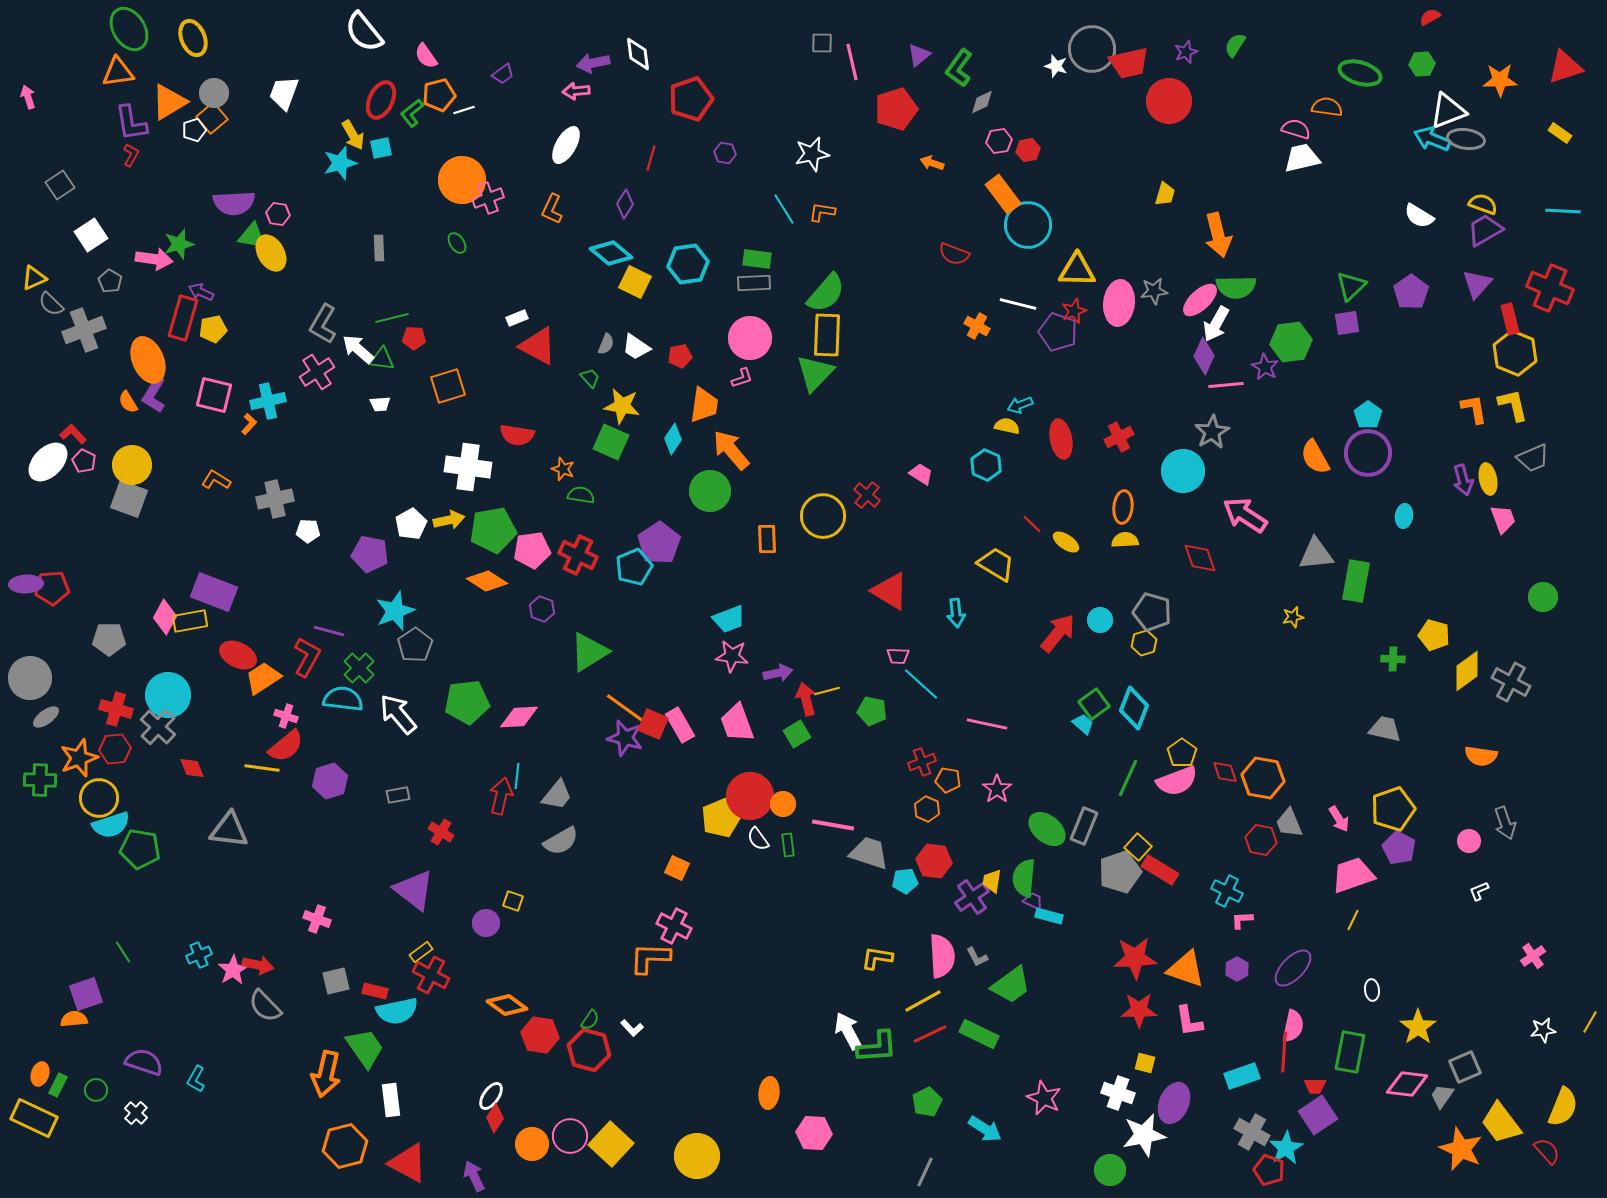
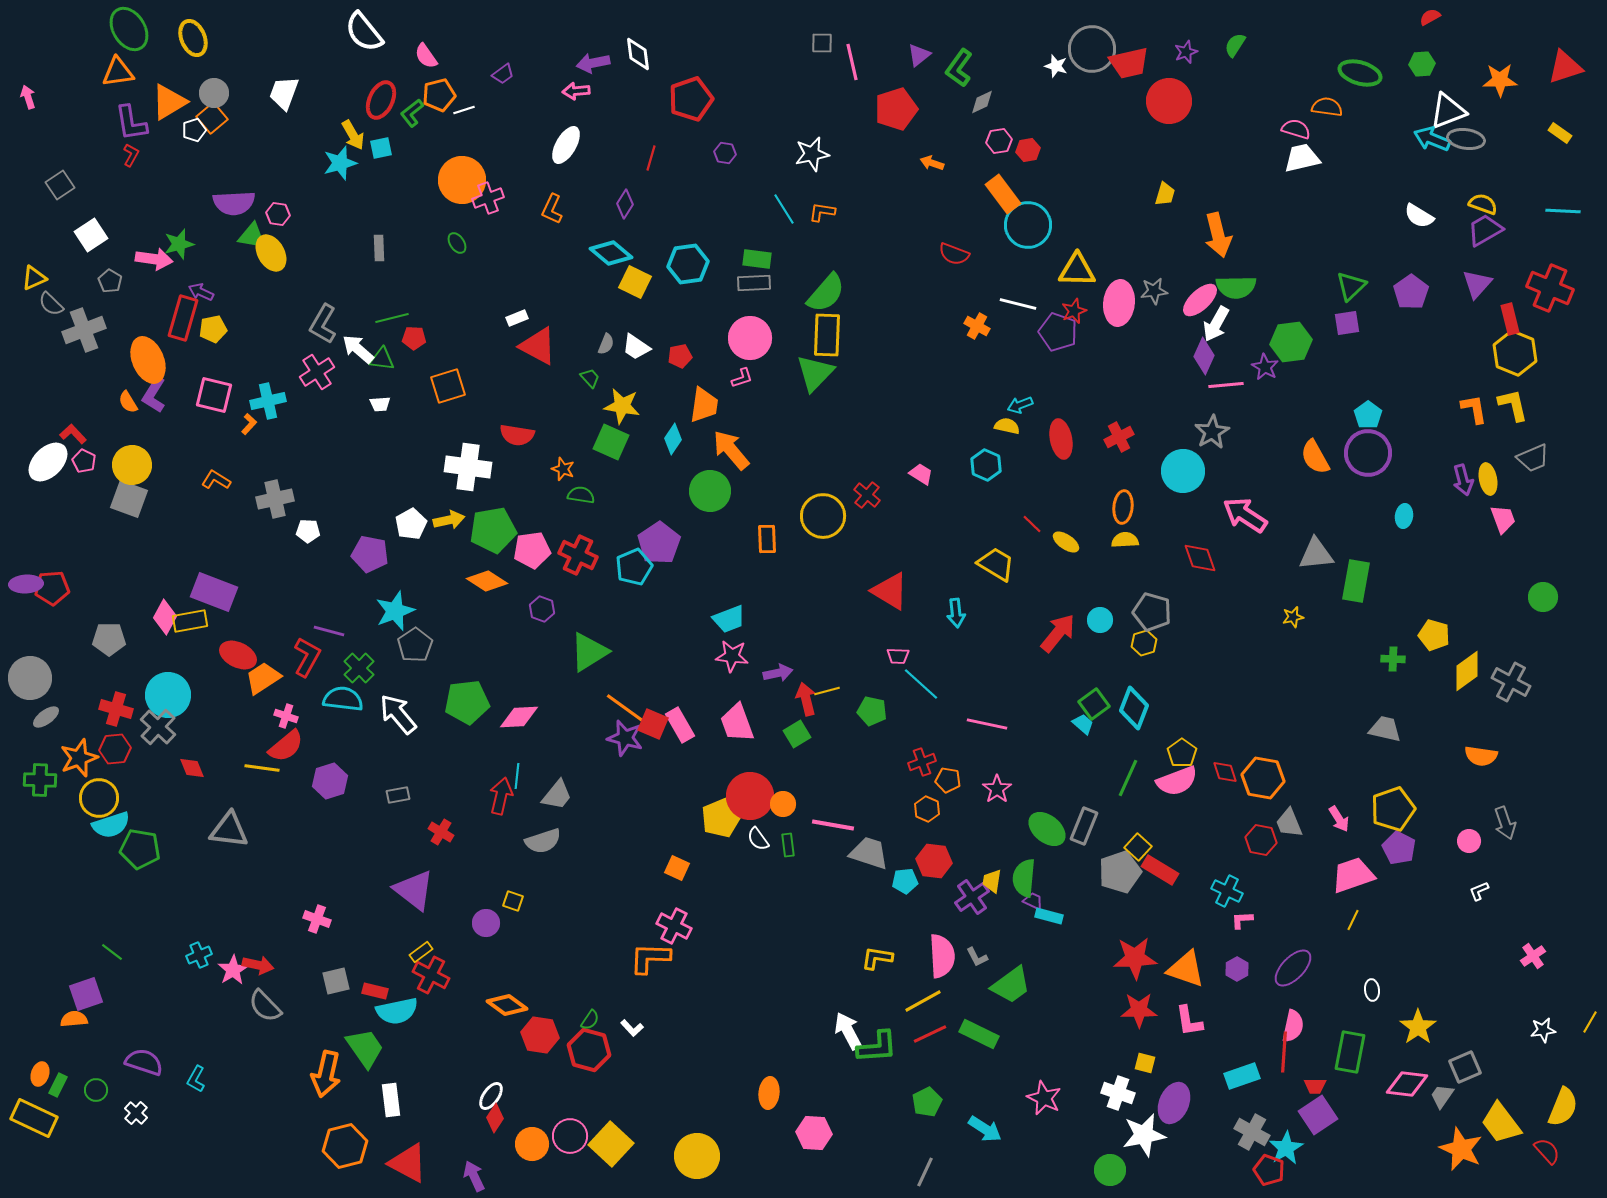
gray semicircle at (561, 841): moved 18 px left; rotated 12 degrees clockwise
green line at (123, 952): moved 11 px left; rotated 20 degrees counterclockwise
